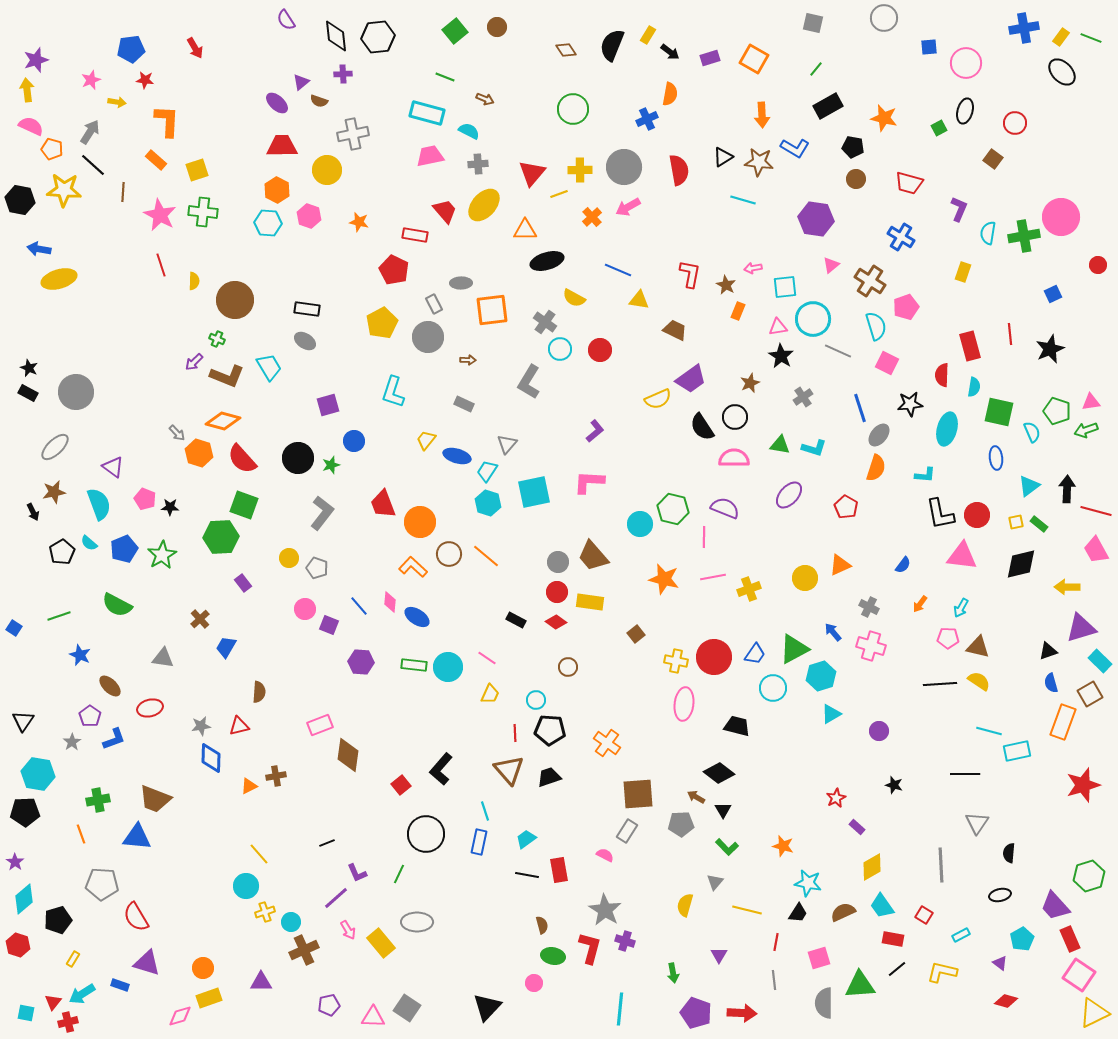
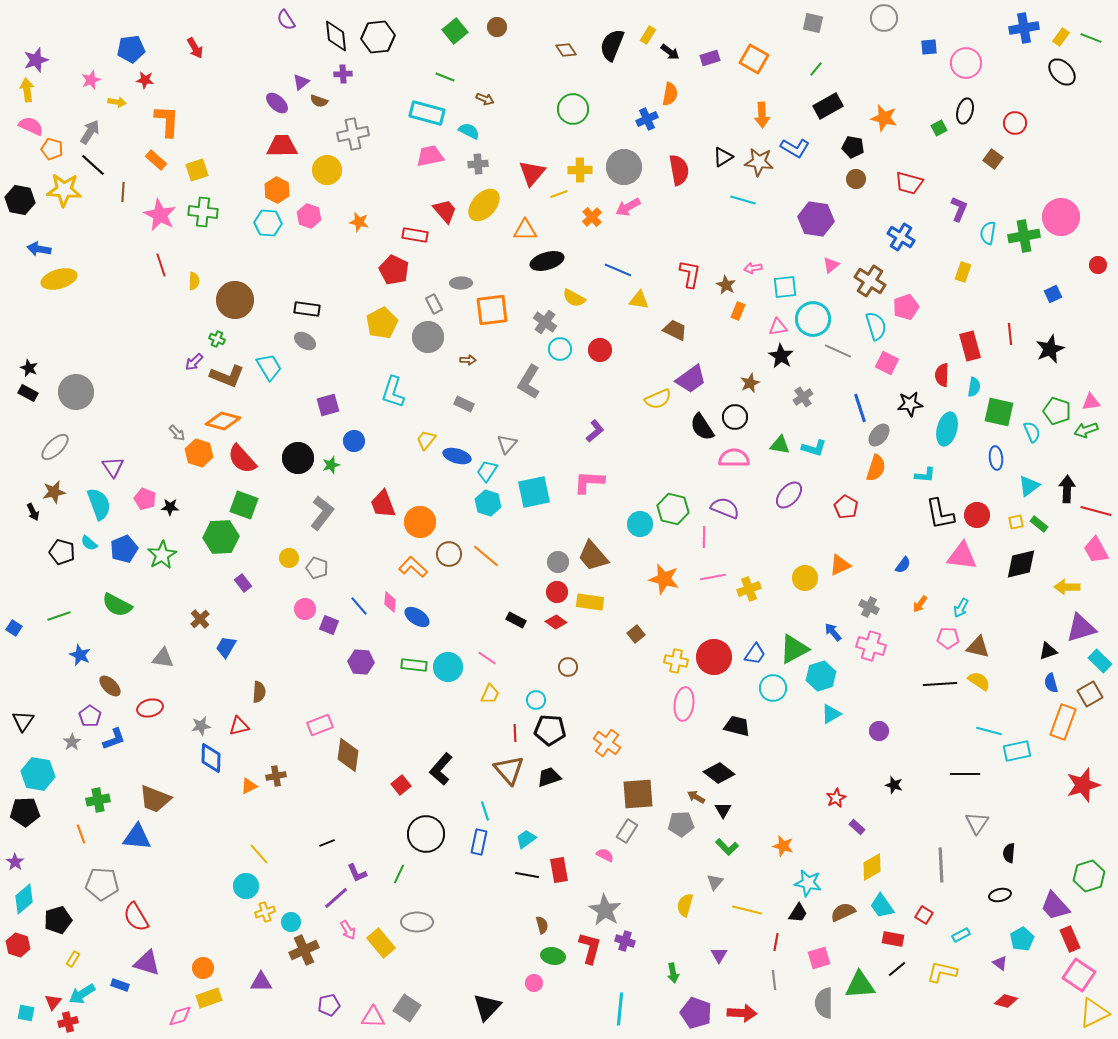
purple triangle at (113, 467): rotated 20 degrees clockwise
black pentagon at (62, 552): rotated 25 degrees counterclockwise
